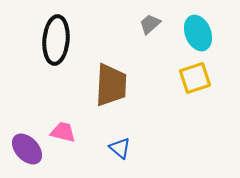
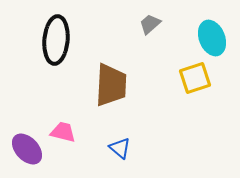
cyan ellipse: moved 14 px right, 5 px down
